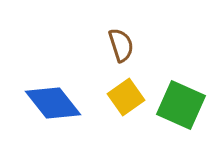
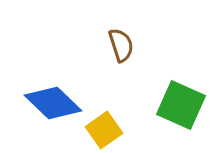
yellow square: moved 22 px left, 33 px down
blue diamond: rotated 8 degrees counterclockwise
